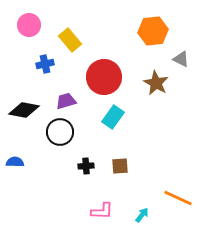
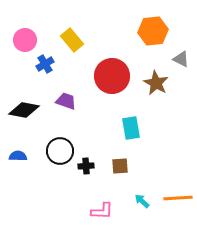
pink circle: moved 4 px left, 15 px down
yellow rectangle: moved 2 px right
blue cross: rotated 18 degrees counterclockwise
red circle: moved 8 px right, 1 px up
purple trapezoid: rotated 35 degrees clockwise
cyan rectangle: moved 18 px right, 11 px down; rotated 45 degrees counterclockwise
black circle: moved 19 px down
blue semicircle: moved 3 px right, 6 px up
orange line: rotated 28 degrees counterclockwise
cyan arrow: moved 14 px up; rotated 84 degrees counterclockwise
